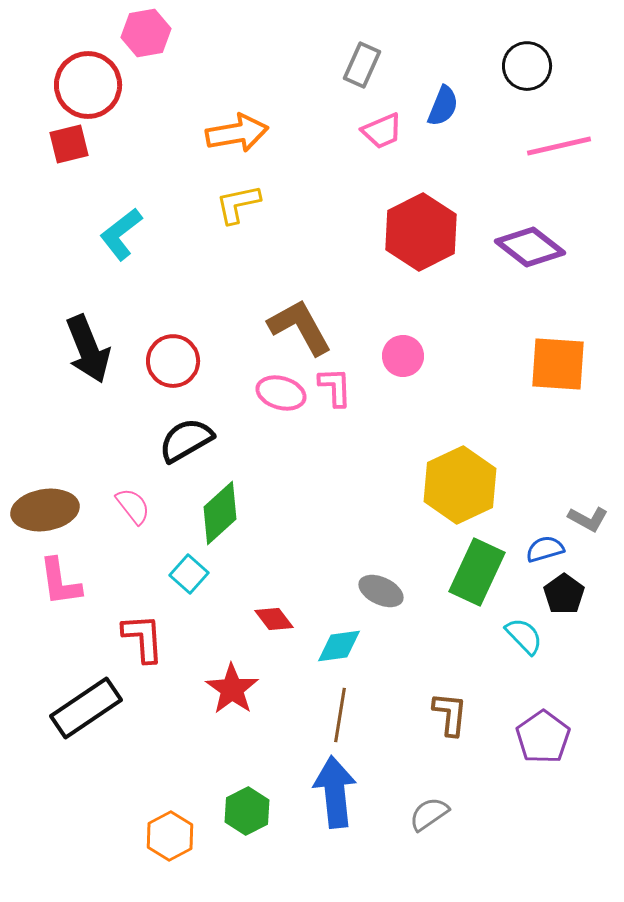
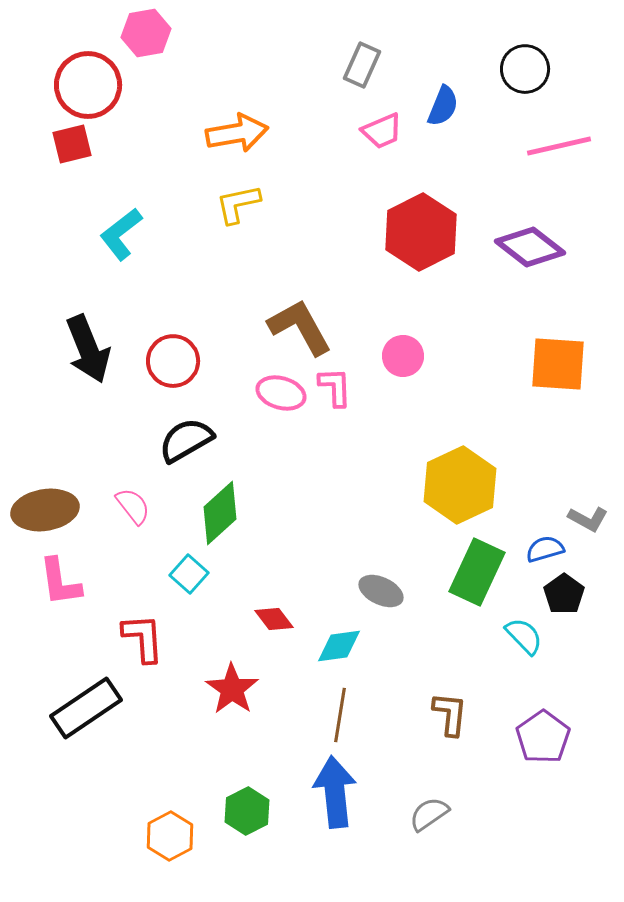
black circle at (527, 66): moved 2 px left, 3 px down
red square at (69, 144): moved 3 px right
